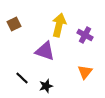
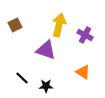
brown square: moved 1 px right, 1 px down
purple triangle: moved 1 px right, 1 px up
orange triangle: moved 2 px left; rotated 35 degrees counterclockwise
black star: rotated 16 degrees clockwise
